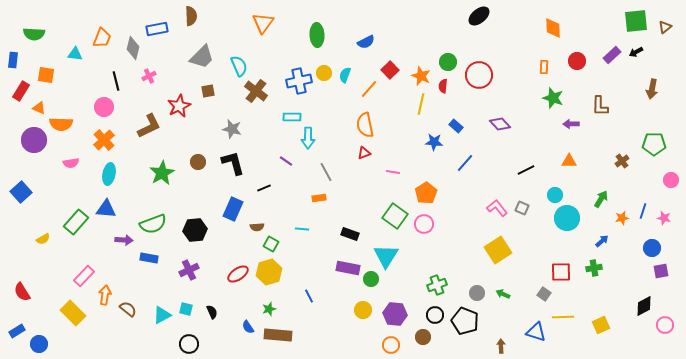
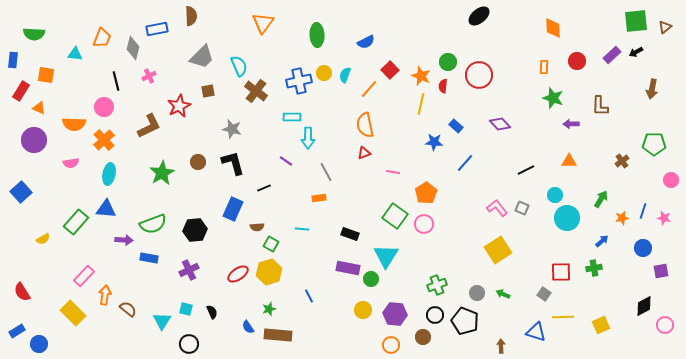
orange semicircle at (61, 124): moved 13 px right
blue circle at (652, 248): moved 9 px left
cyan triangle at (162, 315): moved 6 px down; rotated 30 degrees counterclockwise
